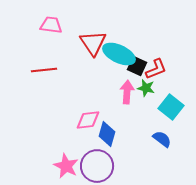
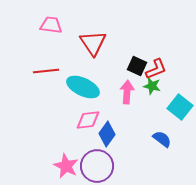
cyan ellipse: moved 36 px left, 33 px down
red line: moved 2 px right, 1 px down
green star: moved 6 px right, 2 px up
cyan square: moved 9 px right
blue diamond: rotated 20 degrees clockwise
